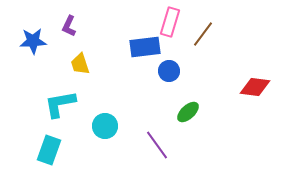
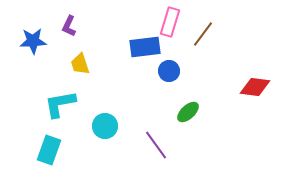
purple line: moved 1 px left
